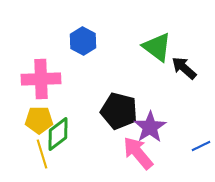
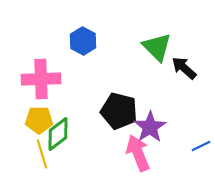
green triangle: rotated 8 degrees clockwise
pink arrow: rotated 18 degrees clockwise
